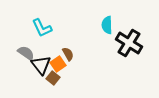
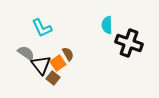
black cross: rotated 12 degrees counterclockwise
orange square: moved 1 px up
